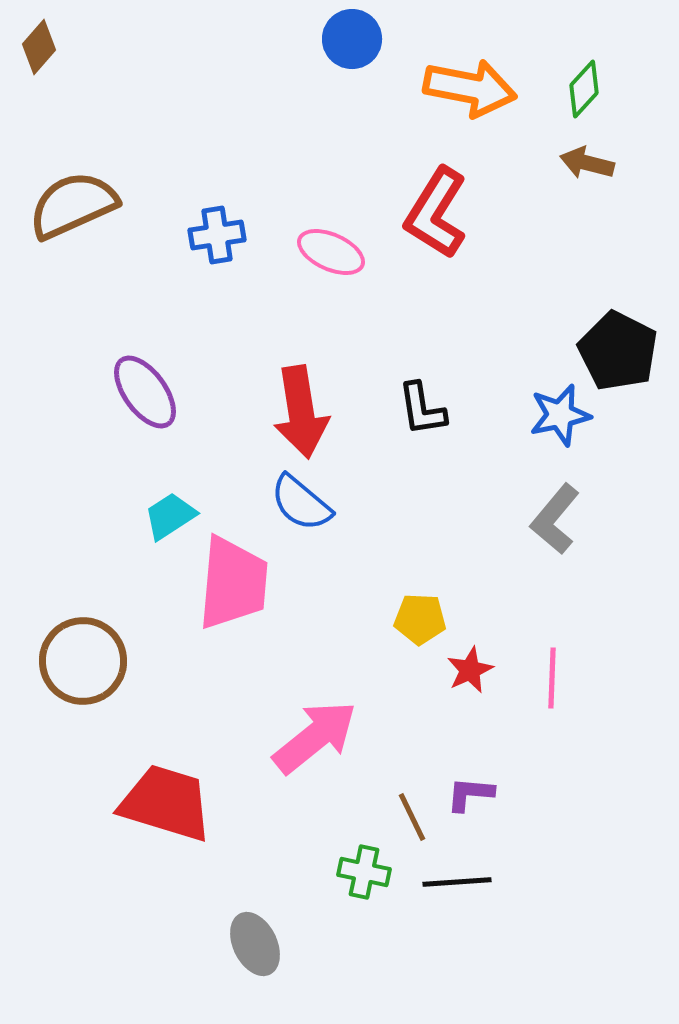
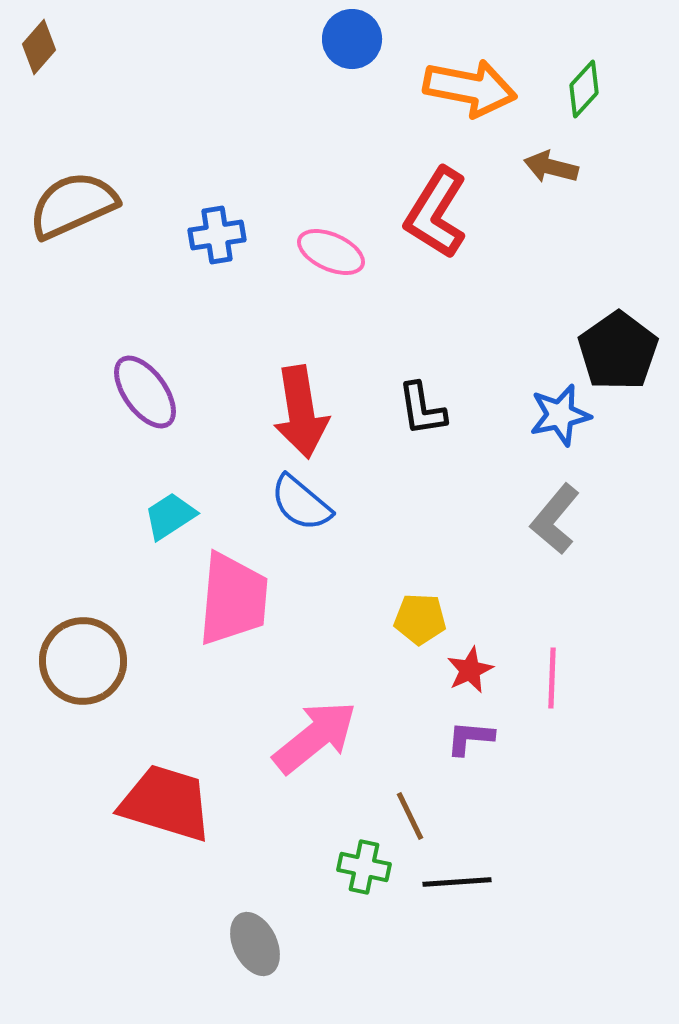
brown arrow: moved 36 px left, 4 px down
black pentagon: rotated 10 degrees clockwise
pink trapezoid: moved 16 px down
purple L-shape: moved 56 px up
brown line: moved 2 px left, 1 px up
green cross: moved 5 px up
